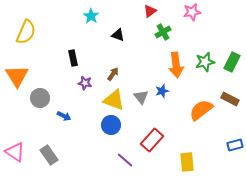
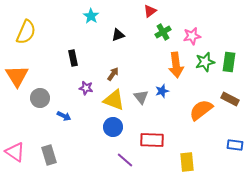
pink star: moved 24 px down
black triangle: rotated 40 degrees counterclockwise
green rectangle: moved 3 px left; rotated 18 degrees counterclockwise
purple star: moved 1 px right, 5 px down
blue circle: moved 2 px right, 2 px down
red rectangle: rotated 50 degrees clockwise
blue rectangle: rotated 21 degrees clockwise
gray rectangle: rotated 18 degrees clockwise
